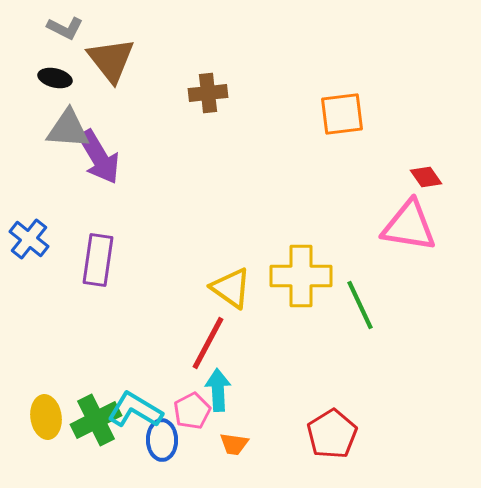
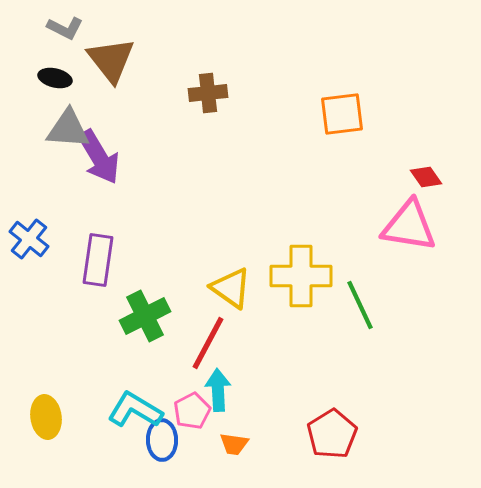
green cross: moved 49 px right, 104 px up
